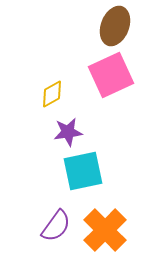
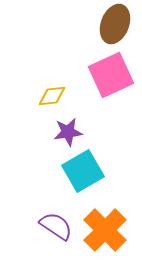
brown ellipse: moved 2 px up
yellow diamond: moved 2 px down; rotated 24 degrees clockwise
cyan square: rotated 18 degrees counterclockwise
purple semicircle: rotated 92 degrees counterclockwise
